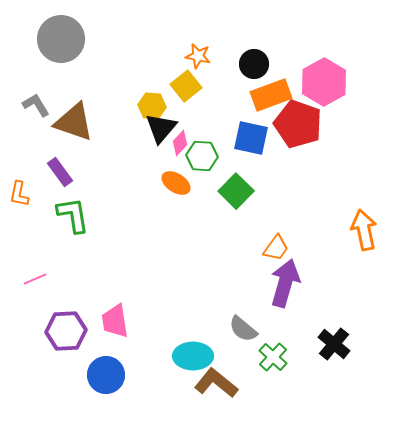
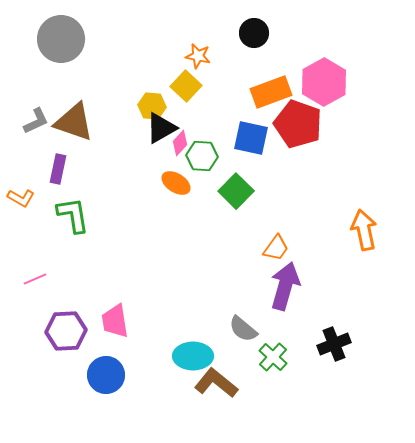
black circle: moved 31 px up
yellow square: rotated 8 degrees counterclockwise
orange rectangle: moved 3 px up
gray L-shape: moved 16 px down; rotated 96 degrees clockwise
black triangle: rotated 20 degrees clockwise
purple rectangle: moved 2 px left, 3 px up; rotated 48 degrees clockwise
orange L-shape: moved 2 px right, 4 px down; rotated 72 degrees counterclockwise
purple arrow: moved 3 px down
black cross: rotated 28 degrees clockwise
